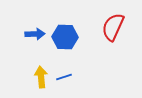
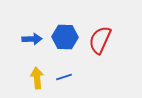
red semicircle: moved 13 px left, 13 px down
blue arrow: moved 3 px left, 5 px down
yellow arrow: moved 4 px left, 1 px down
